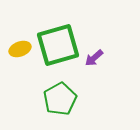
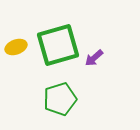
yellow ellipse: moved 4 px left, 2 px up
green pentagon: rotated 12 degrees clockwise
